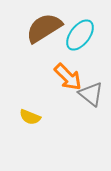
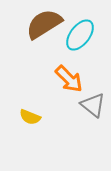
brown semicircle: moved 4 px up
orange arrow: moved 1 px right, 2 px down
gray triangle: moved 2 px right, 11 px down
